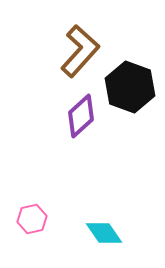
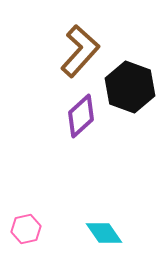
pink hexagon: moved 6 px left, 10 px down
